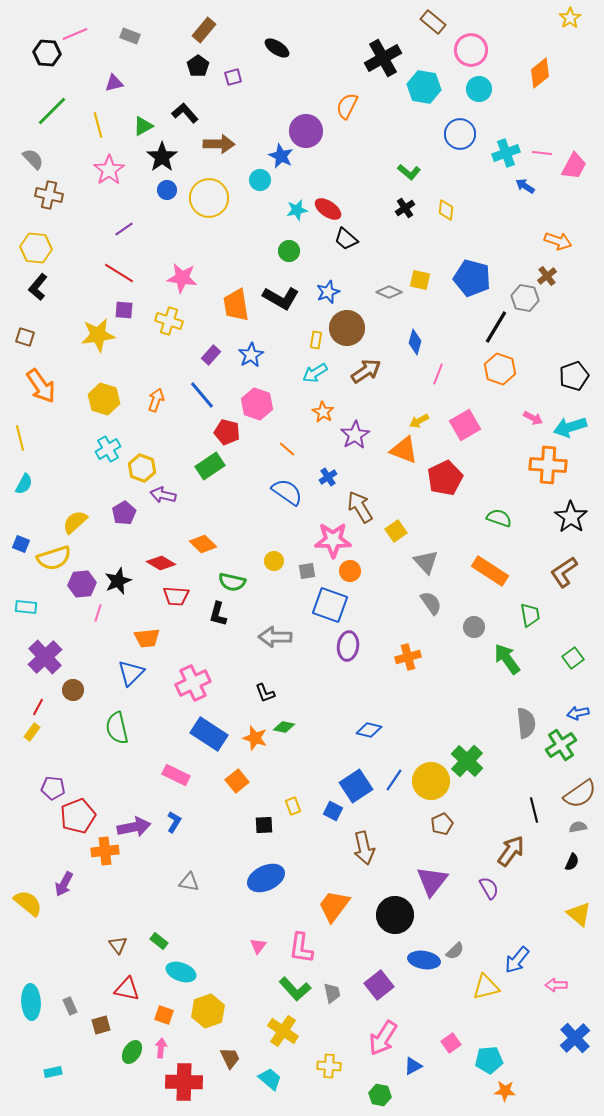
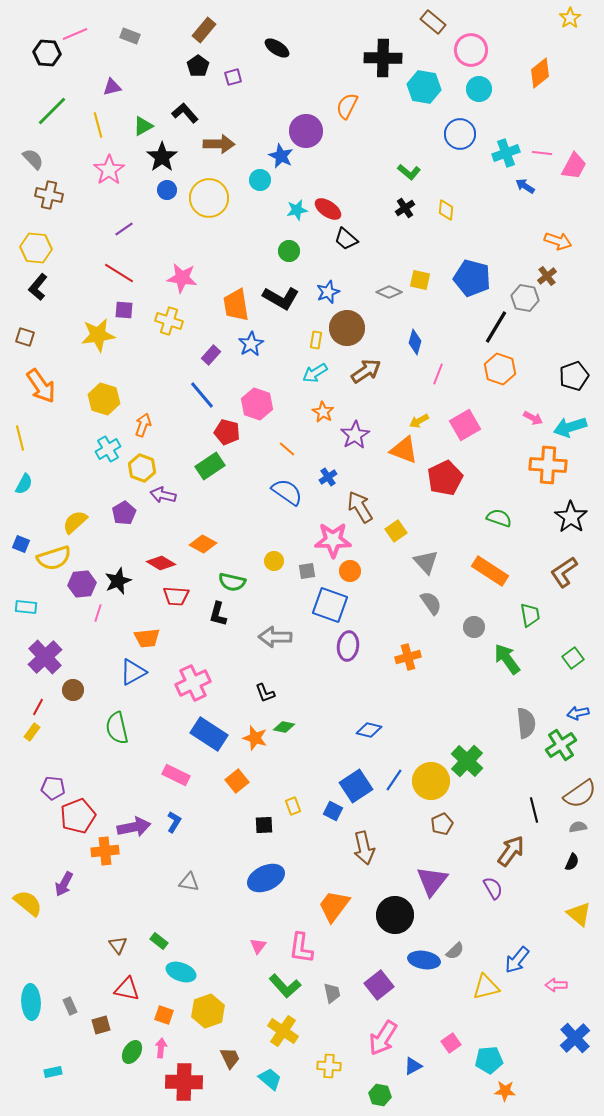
black cross at (383, 58): rotated 30 degrees clockwise
purple triangle at (114, 83): moved 2 px left, 4 px down
blue star at (251, 355): moved 11 px up
orange arrow at (156, 400): moved 13 px left, 25 px down
orange diamond at (203, 544): rotated 16 degrees counterclockwise
blue triangle at (131, 673): moved 2 px right, 1 px up; rotated 16 degrees clockwise
purple semicircle at (489, 888): moved 4 px right
green L-shape at (295, 989): moved 10 px left, 3 px up
